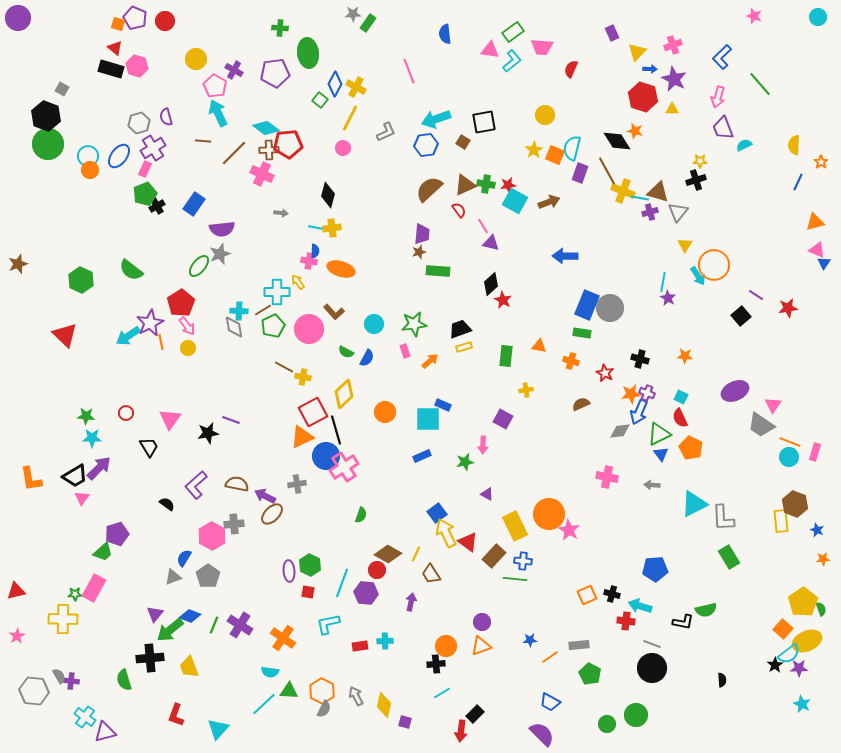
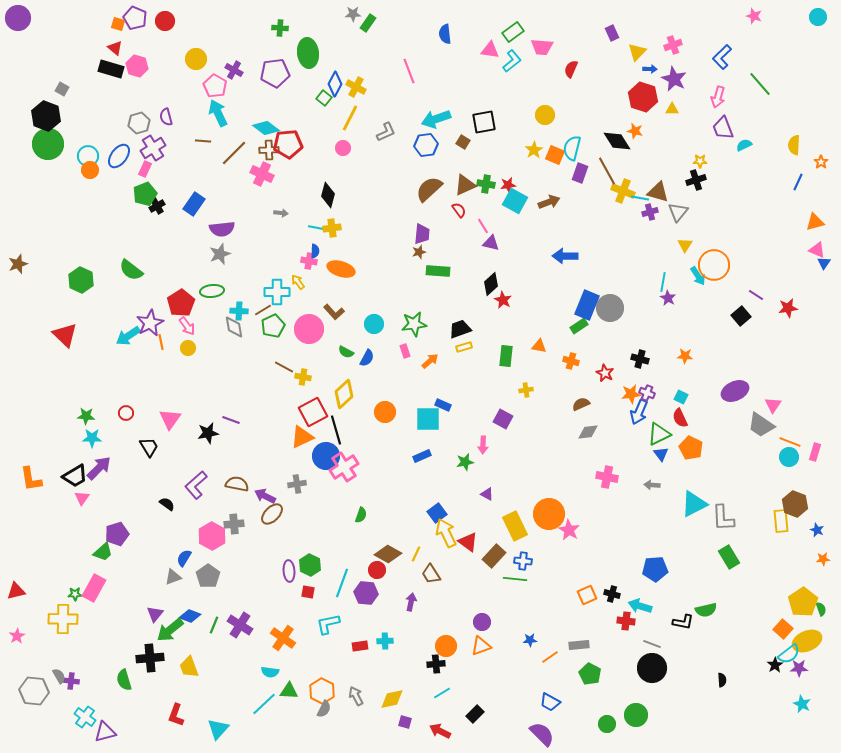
green square at (320, 100): moved 4 px right, 2 px up
green ellipse at (199, 266): moved 13 px right, 25 px down; rotated 45 degrees clockwise
green rectangle at (582, 333): moved 3 px left, 7 px up; rotated 42 degrees counterclockwise
gray diamond at (620, 431): moved 32 px left, 1 px down
yellow diamond at (384, 705): moved 8 px right, 6 px up; rotated 65 degrees clockwise
red arrow at (461, 731): moved 21 px left; rotated 110 degrees clockwise
